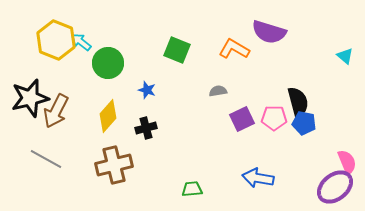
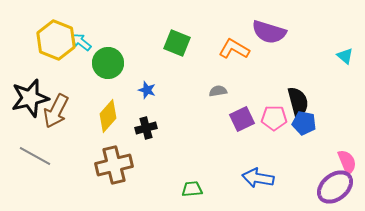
green square: moved 7 px up
gray line: moved 11 px left, 3 px up
